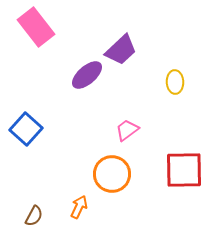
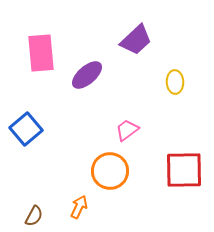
pink rectangle: moved 5 px right, 26 px down; rotated 33 degrees clockwise
purple trapezoid: moved 15 px right, 10 px up
blue square: rotated 8 degrees clockwise
orange circle: moved 2 px left, 3 px up
